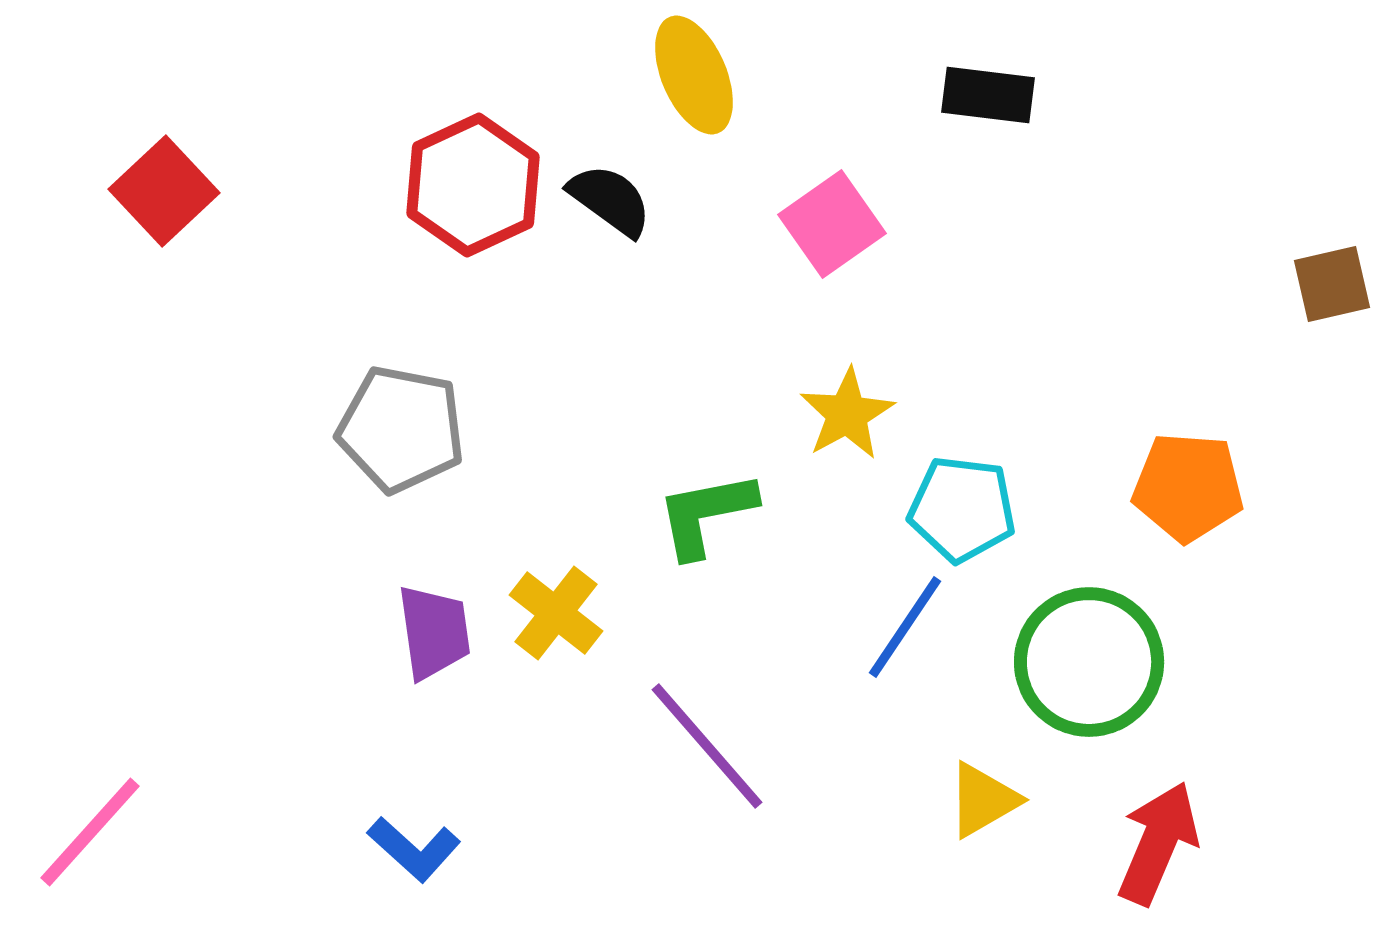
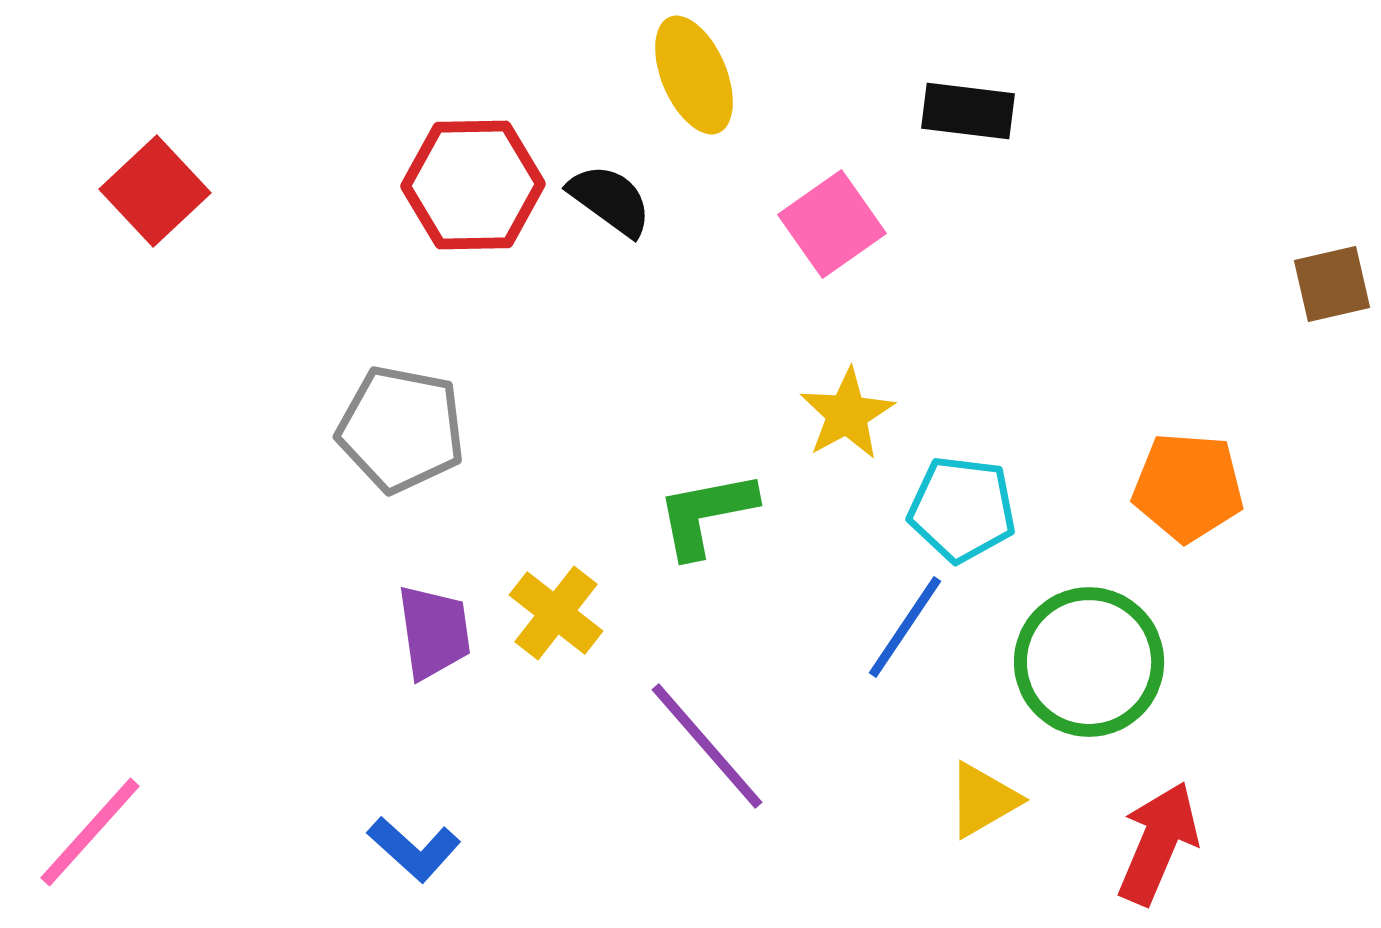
black rectangle: moved 20 px left, 16 px down
red hexagon: rotated 24 degrees clockwise
red square: moved 9 px left
